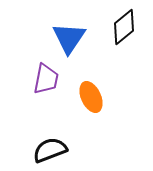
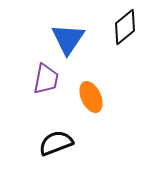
black diamond: moved 1 px right
blue triangle: moved 1 px left, 1 px down
black semicircle: moved 6 px right, 7 px up
